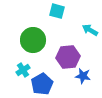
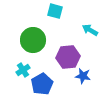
cyan square: moved 2 px left
